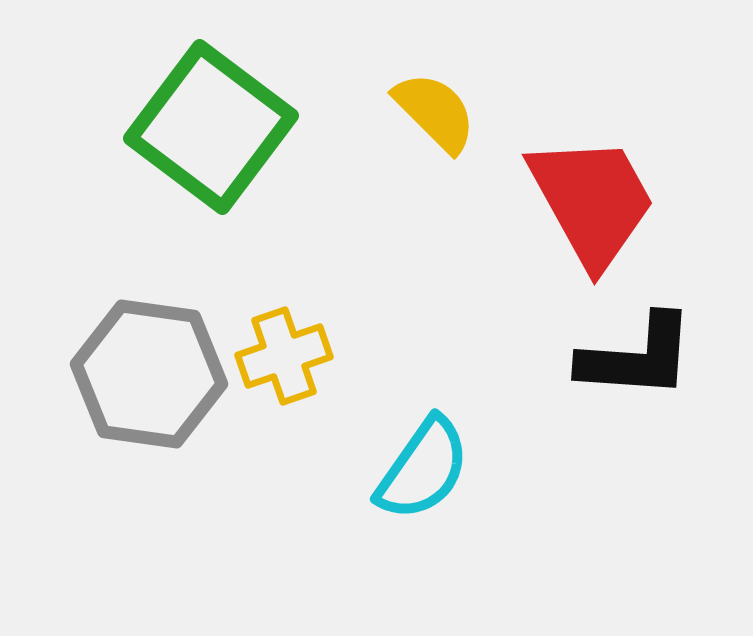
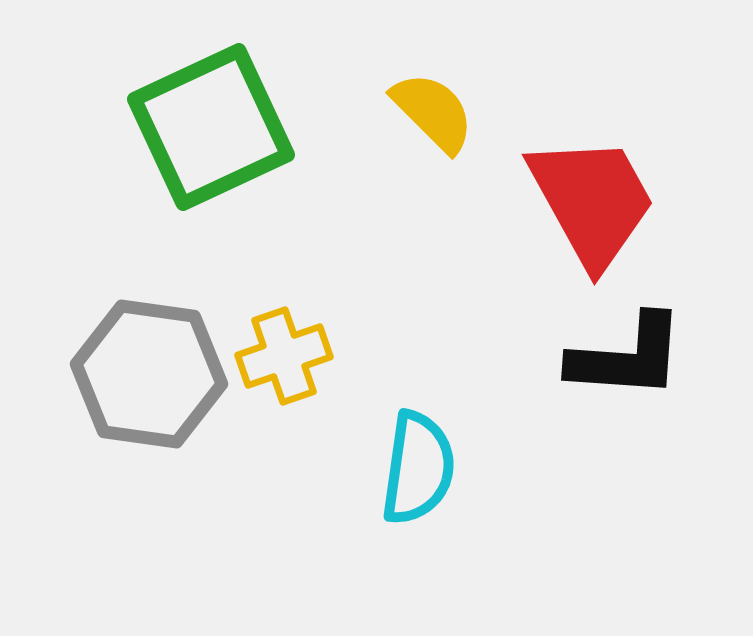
yellow semicircle: moved 2 px left
green square: rotated 28 degrees clockwise
black L-shape: moved 10 px left
cyan semicircle: moved 5 px left, 1 px up; rotated 27 degrees counterclockwise
